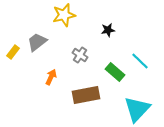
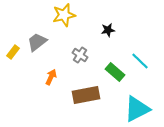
cyan triangle: rotated 20 degrees clockwise
